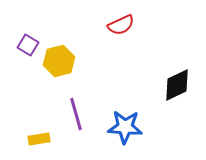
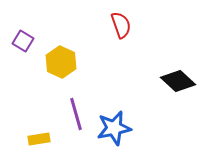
red semicircle: rotated 84 degrees counterclockwise
purple square: moved 5 px left, 4 px up
yellow hexagon: moved 2 px right, 1 px down; rotated 20 degrees counterclockwise
black diamond: moved 1 px right, 4 px up; rotated 68 degrees clockwise
blue star: moved 11 px left, 1 px down; rotated 16 degrees counterclockwise
